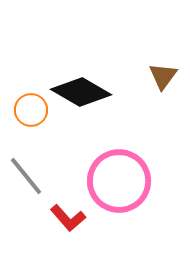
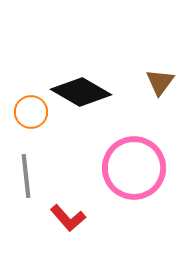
brown triangle: moved 3 px left, 6 px down
orange circle: moved 2 px down
gray line: rotated 33 degrees clockwise
pink circle: moved 15 px right, 13 px up
